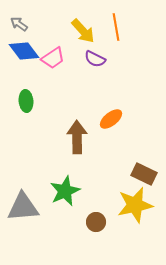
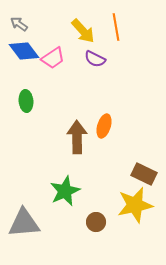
orange ellipse: moved 7 px left, 7 px down; rotated 35 degrees counterclockwise
gray triangle: moved 1 px right, 16 px down
